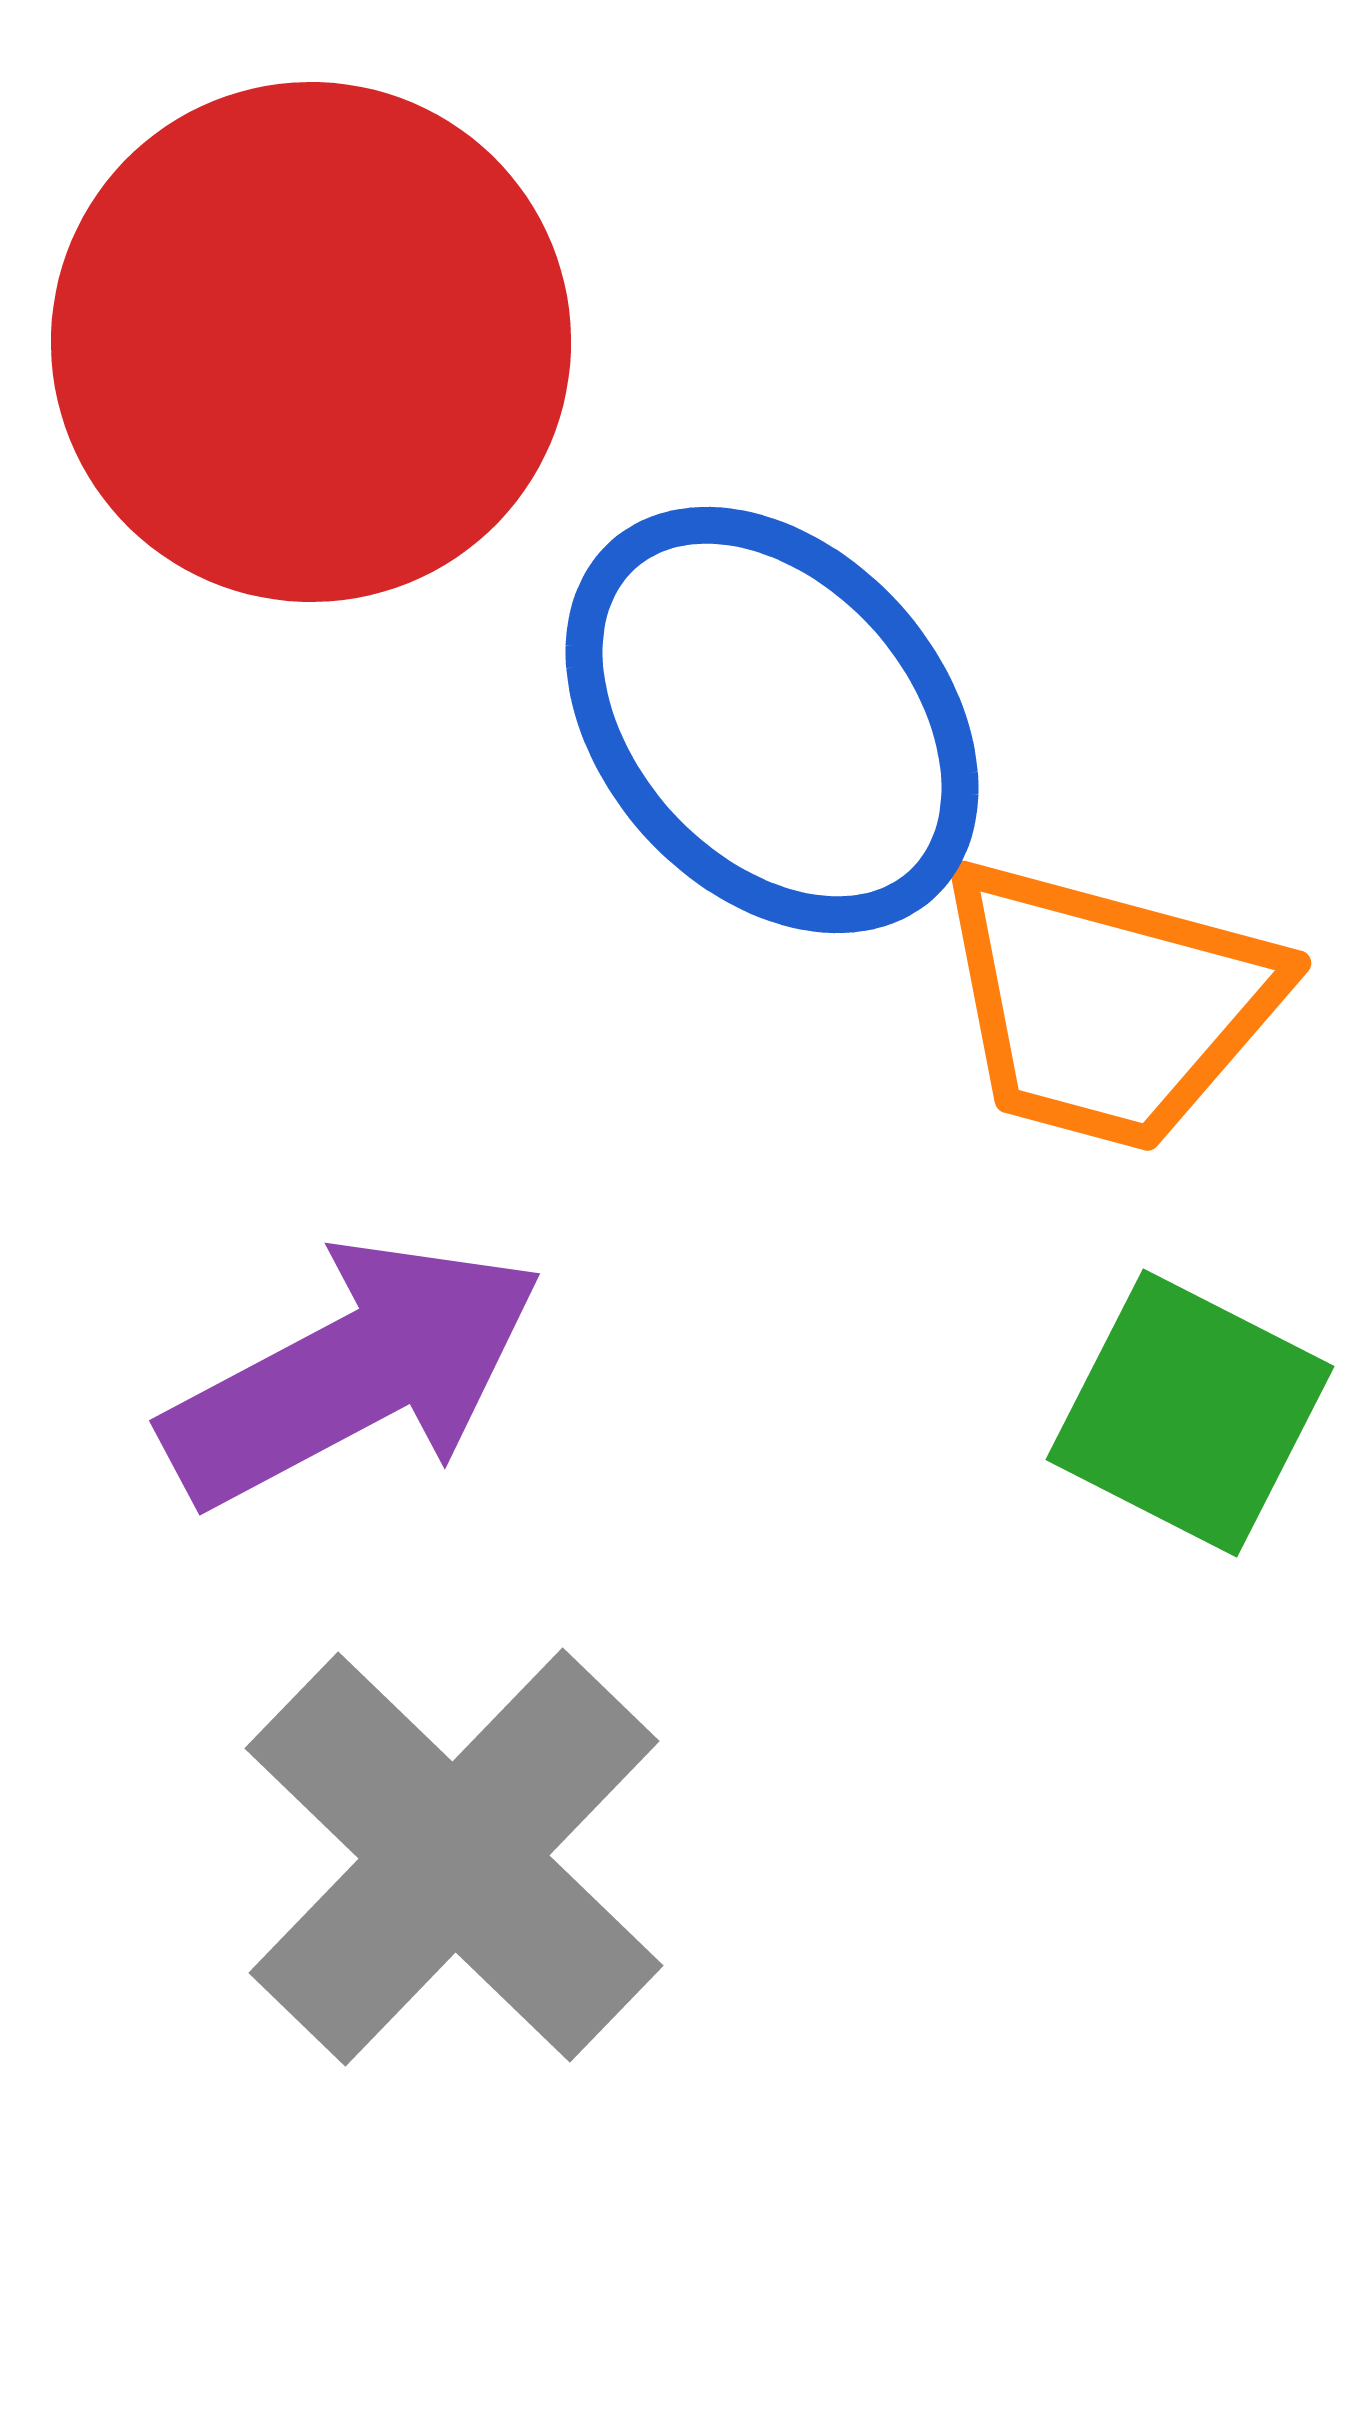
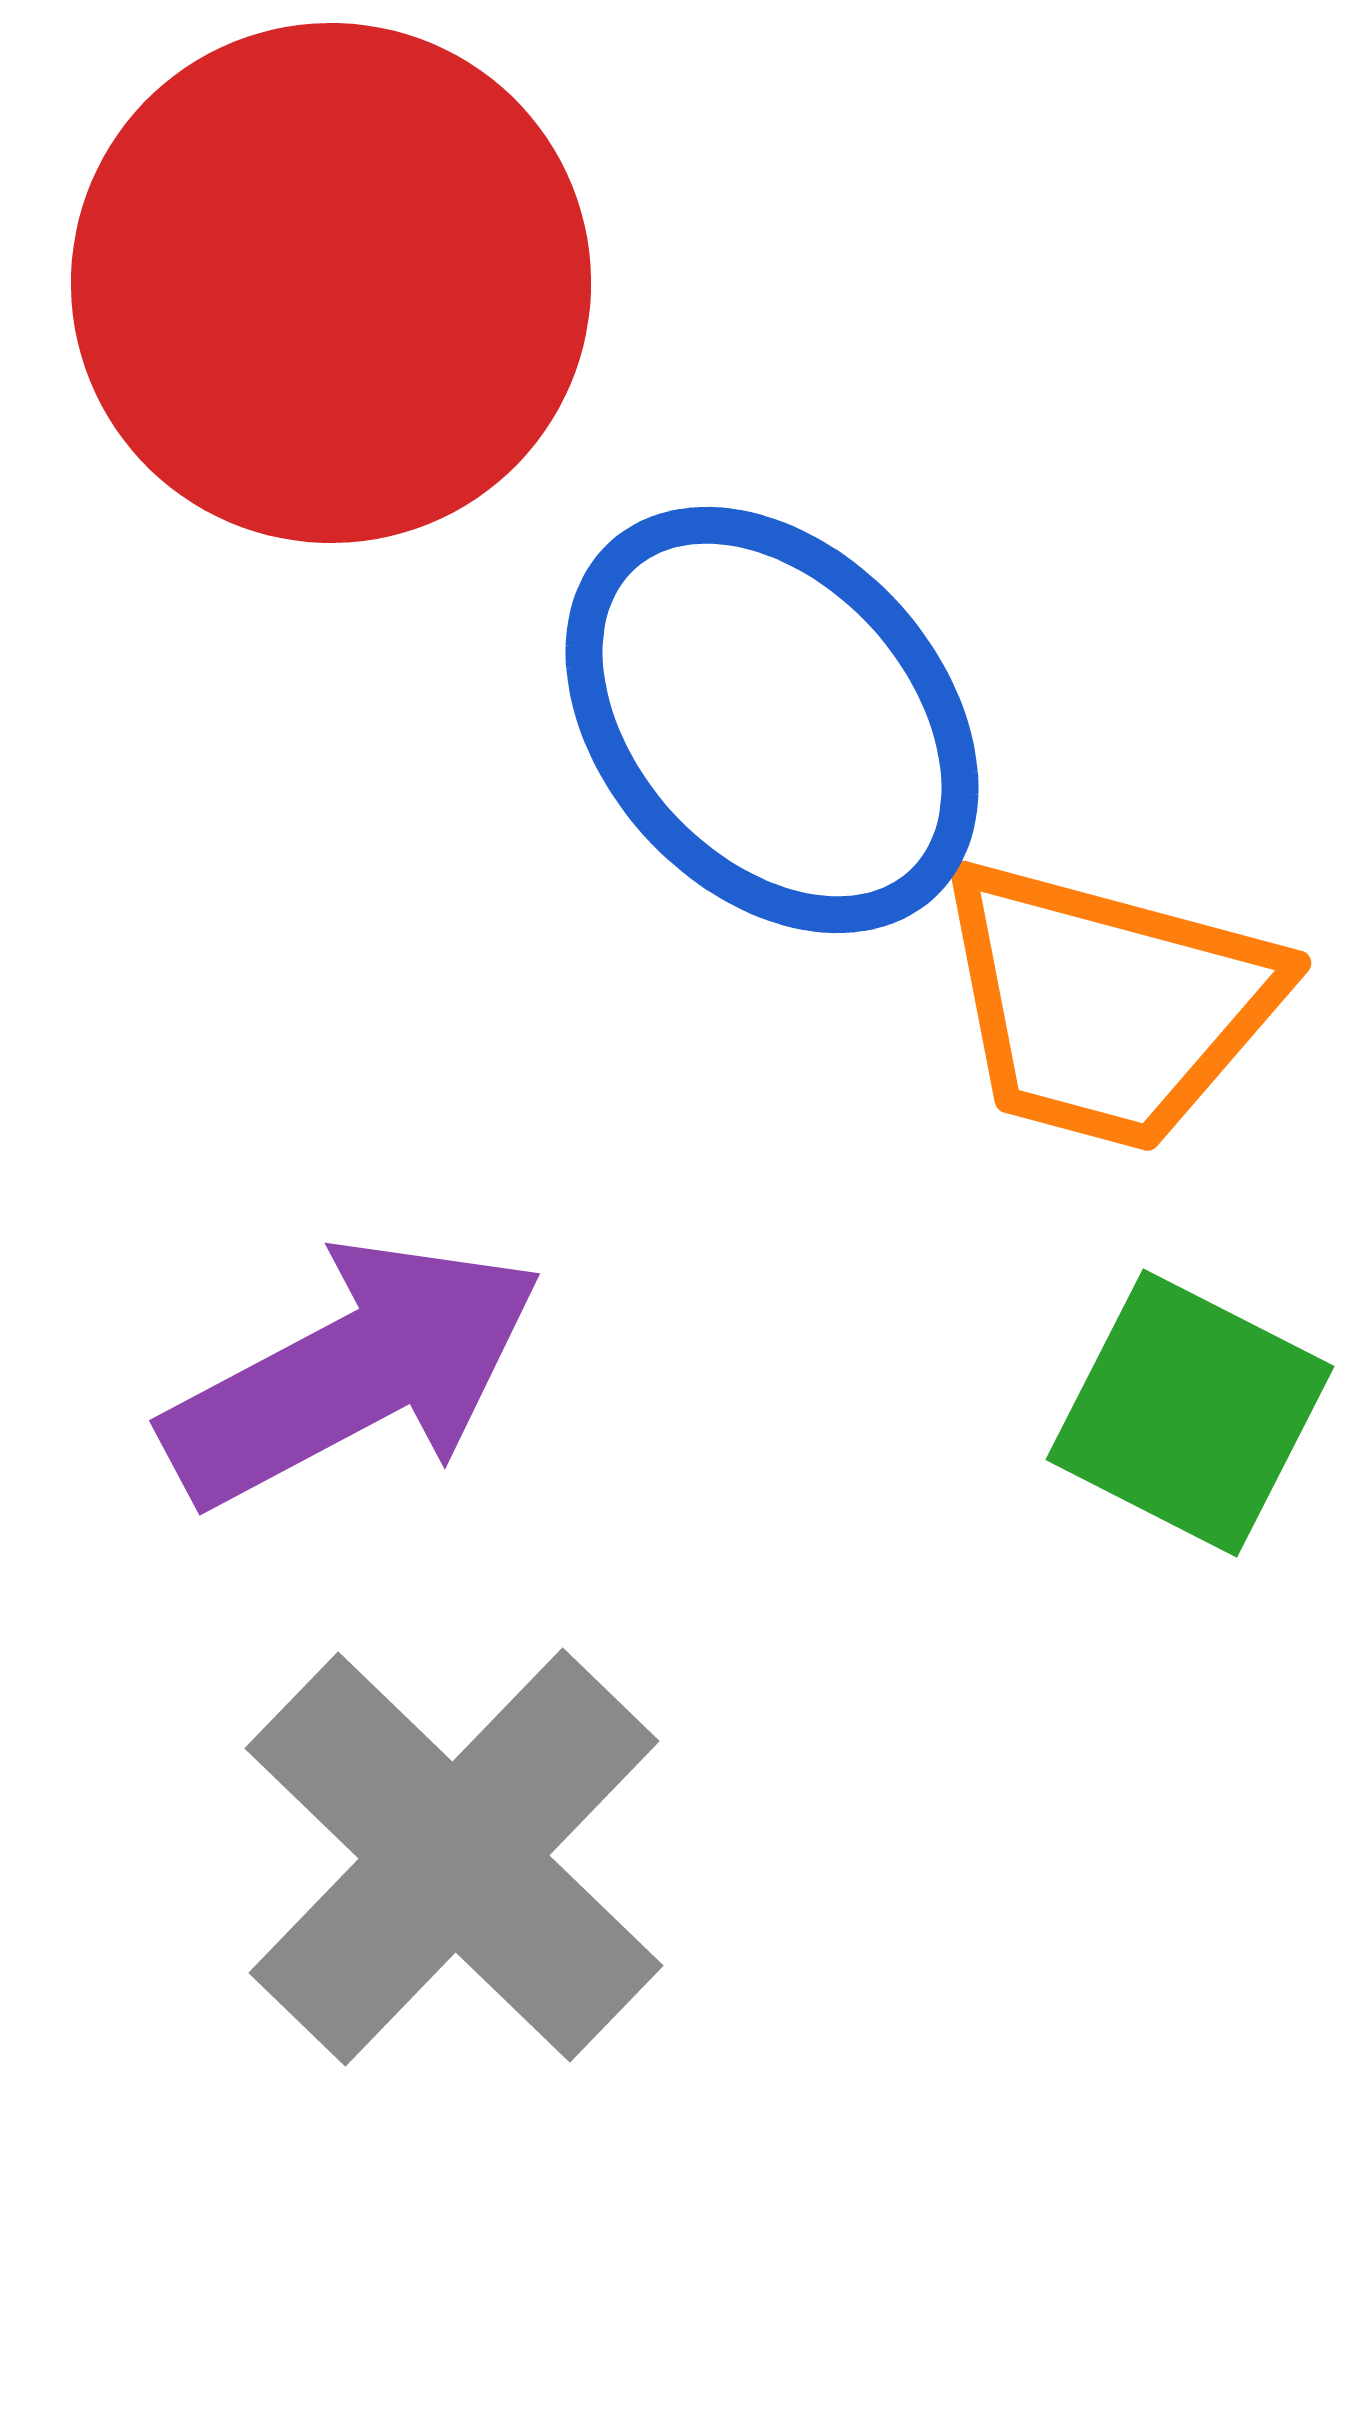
red circle: moved 20 px right, 59 px up
